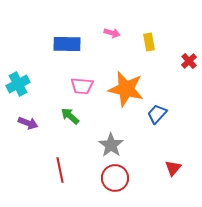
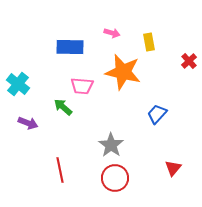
blue rectangle: moved 3 px right, 3 px down
cyan cross: rotated 25 degrees counterclockwise
orange star: moved 3 px left, 17 px up
green arrow: moved 7 px left, 9 px up
